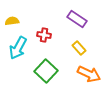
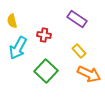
yellow semicircle: rotated 96 degrees counterclockwise
yellow rectangle: moved 3 px down
